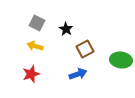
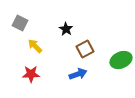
gray square: moved 17 px left
yellow arrow: rotated 28 degrees clockwise
green ellipse: rotated 30 degrees counterclockwise
red star: rotated 18 degrees clockwise
